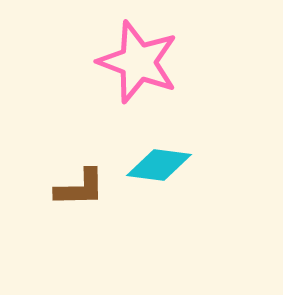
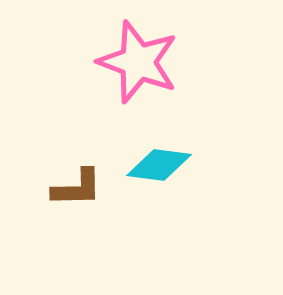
brown L-shape: moved 3 px left
